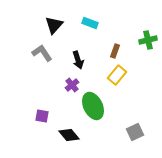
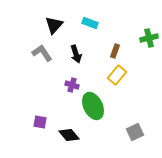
green cross: moved 1 px right, 2 px up
black arrow: moved 2 px left, 6 px up
purple cross: rotated 32 degrees counterclockwise
purple square: moved 2 px left, 6 px down
